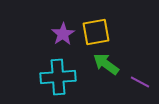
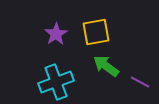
purple star: moved 7 px left
green arrow: moved 2 px down
cyan cross: moved 2 px left, 5 px down; rotated 16 degrees counterclockwise
